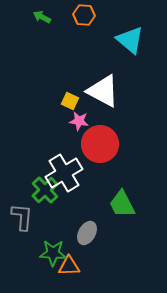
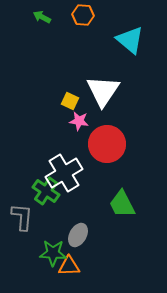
orange hexagon: moved 1 px left
white triangle: rotated 36 degrees clockwise
red circle: moved 7 px right
green cross: moved 1 px right, 1 px down; rotated 12 degrees counterclockwise
gray ellipse: moved 9 px left, 2 px down
